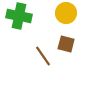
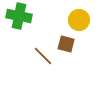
yellow circle: moved 13 px right, 7 px down
brown line: rotated 10 degrees counterclockwise
